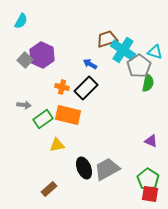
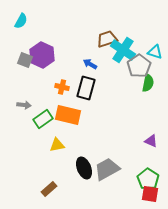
gray square: rotated 21 degrees counterclockwise
black rectangle: rotated 30 degrees counterclockwise
